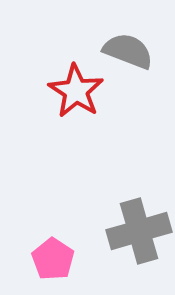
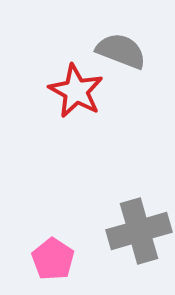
gray semicircle: moved 7 px left
red star: rotated 4 degrees counterclockwise
